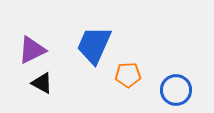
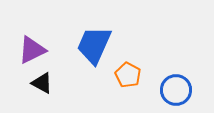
orange pentagon: rotated 30 degrees clockwise
